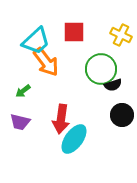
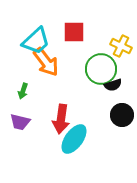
yellow cross: moved 11 px down
green arrow: rotated 35 degrees counterclockwise
